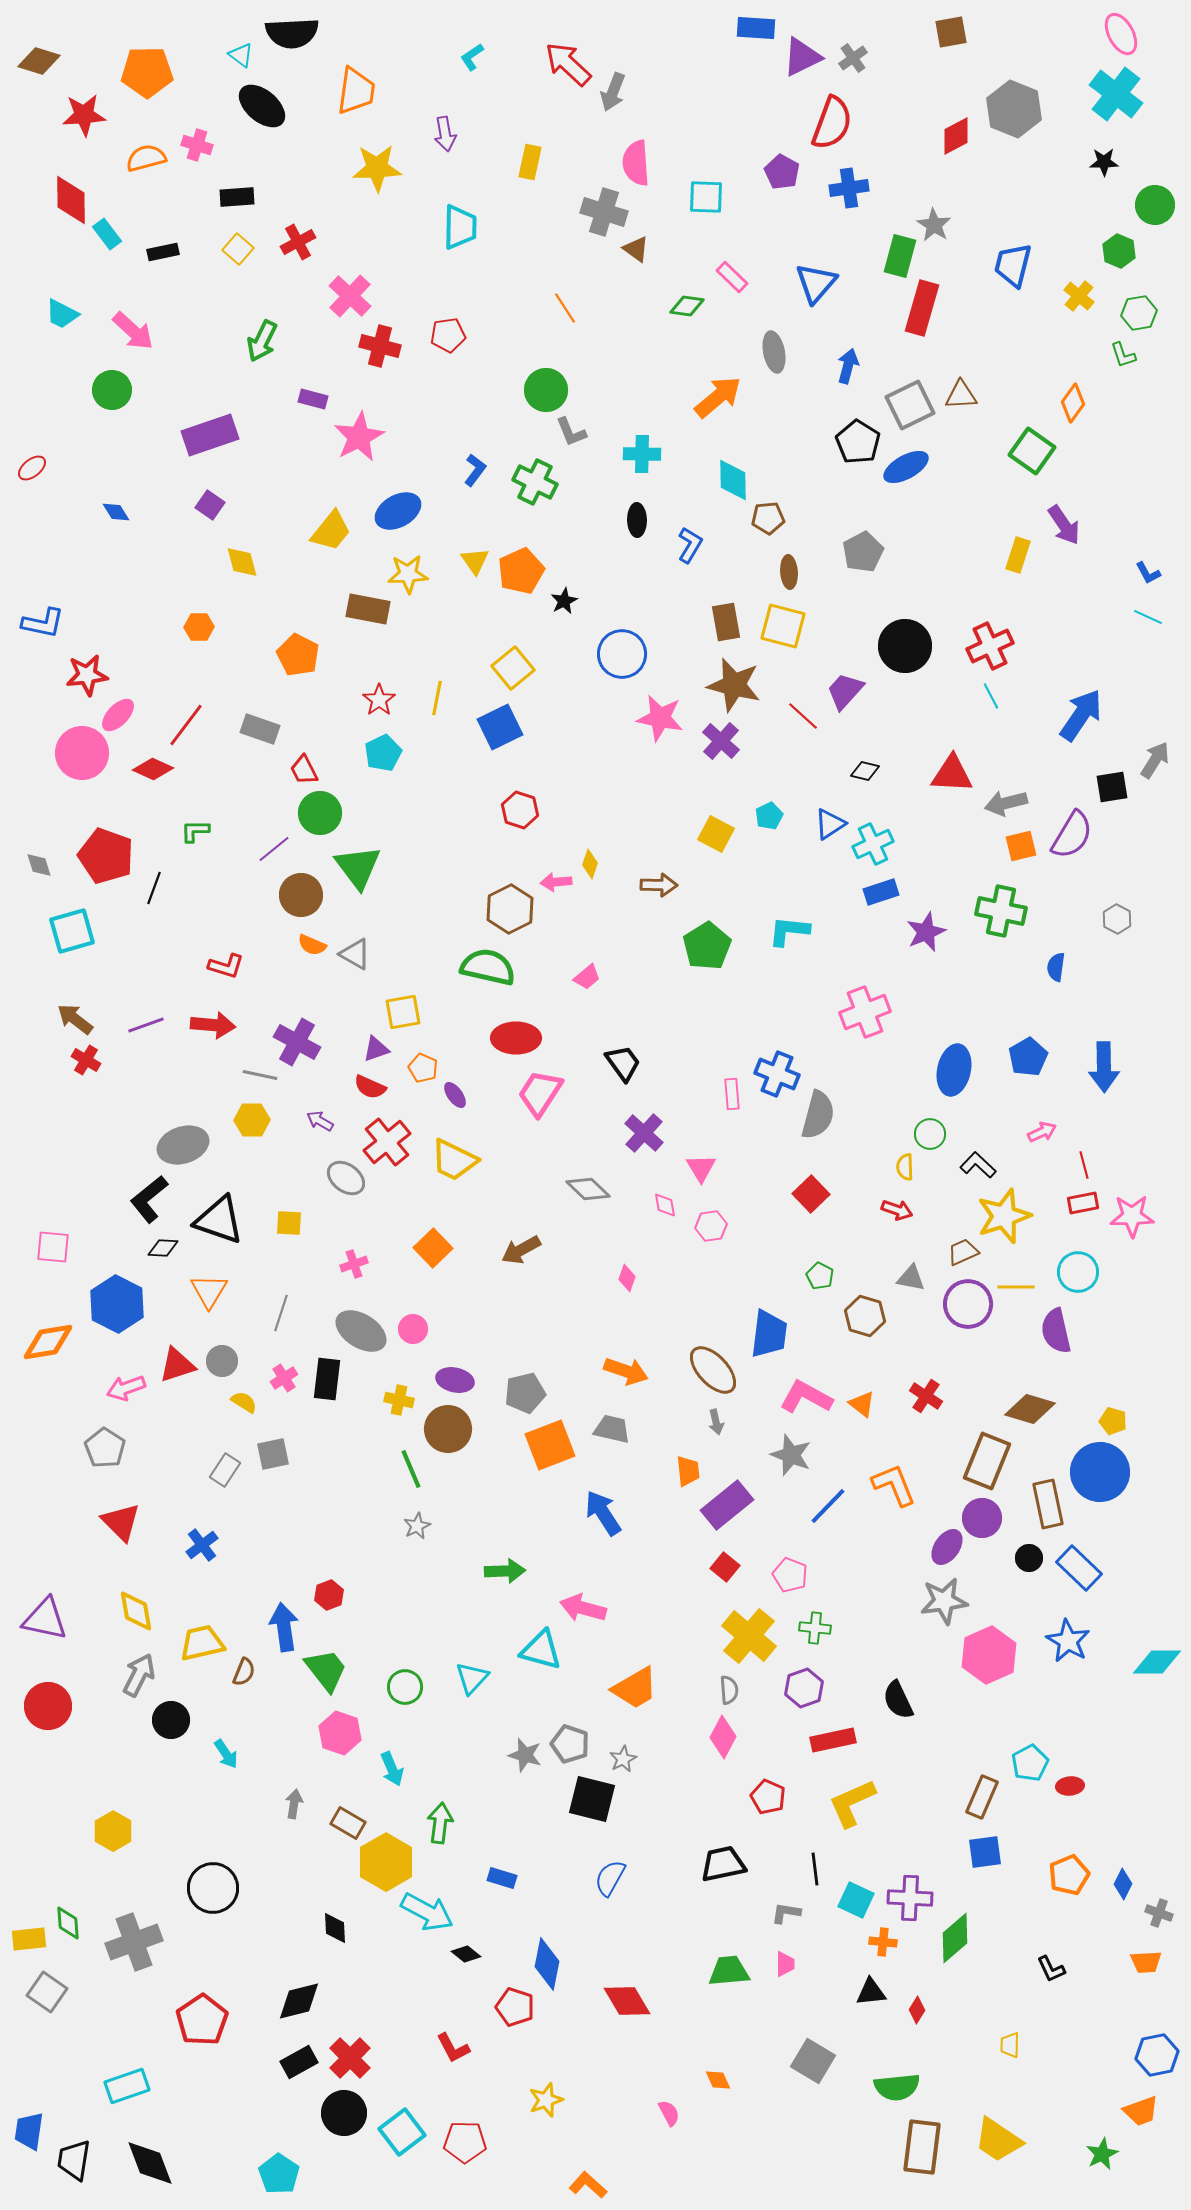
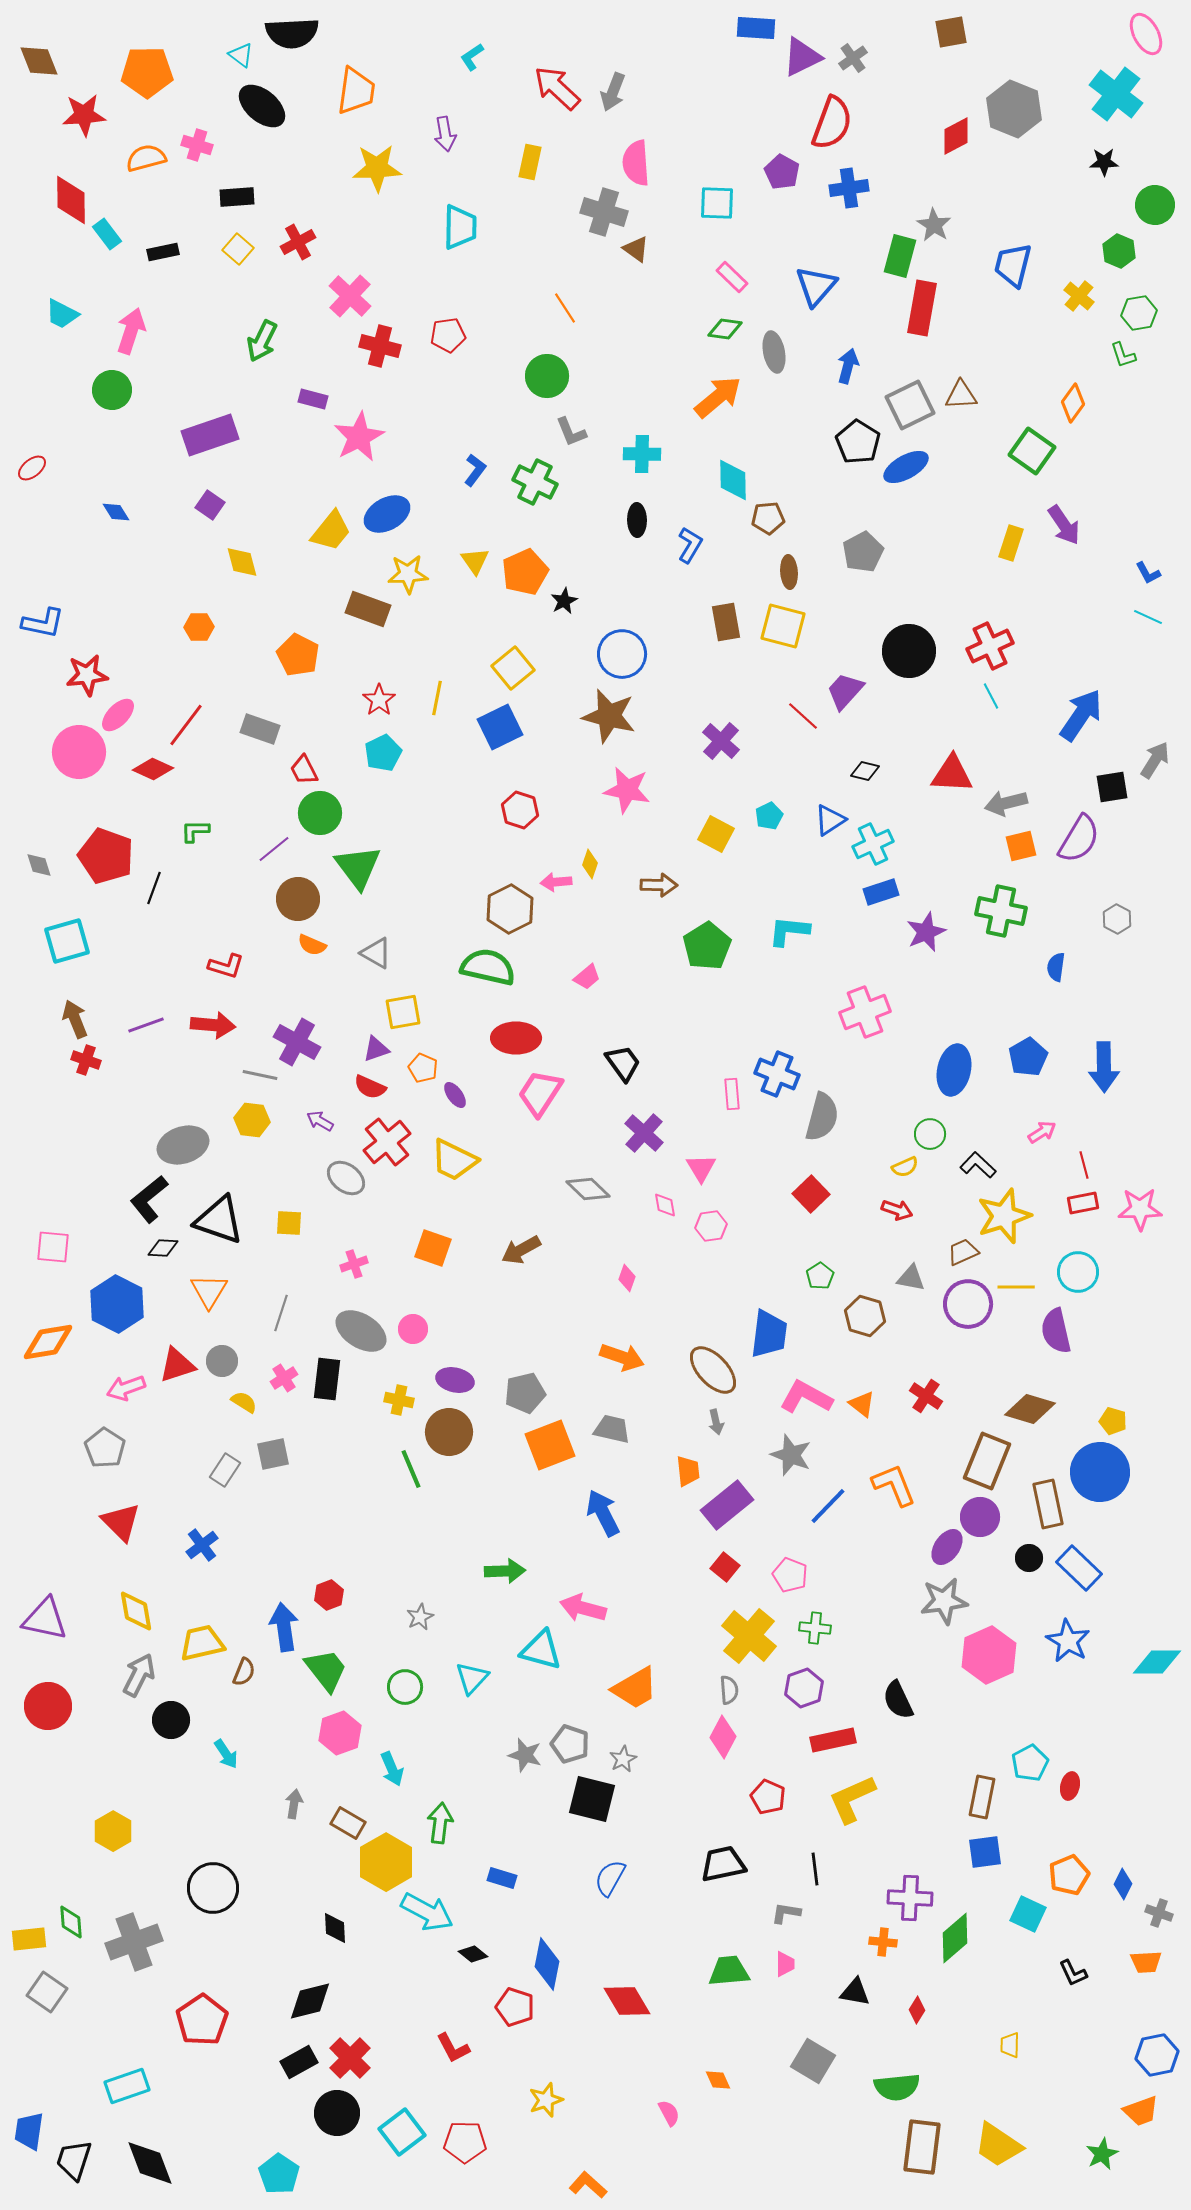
pink ellipse at (1121, 34): moved 25 px right
brown diamond at (39, 61): rotated 51 degrees clockwise
red arrow at (568, 64): moved 11 px left, 24 px down
cyan square at (706, 197): moved 11 px right, 6 px down
blue triangle at (816, 283): moved 3 px down
green diamond at (687, 306): moved 38 px right, 23 px down
red rectangle at (922, 308): rotated 6 degrees counterclockwise
pink arrow at (133, 331): moved 2 px left; rotated 114 degrees counterclockwise
green circle at (546, 390): moved 1 px right, 14 px up
blue ellipse at (398, 511): moved 11 px left, 3 px down
yellow rectangle at (1018, 555): moved 7 px left, 12 px up
orange pentagon at (521, 571): moved 4 px right, 1 px down
brown rectangle at (368, 609): rotated 9 degrees clockwise
black circle at (905, 646): moved 4 px right, 5 px down
brown star at (734, 685): moved 125 px left, 31 px down
pink star at (660, 718): moved 33 px left, 72 px down
pink circle at (82, 753): moved 3 px left, 1 px up
blue triangle at (830, 824): moved 4 px up
purple semicircle at (1072, 835): moved 7 px right, 4 px down
brown circle at (301, 895): moved 3 px left, 4 px down
cyan square at (72, 931): moved 5 px left, 10 px down
gray triangle at (355, 954): moved 21 px right, 1 px up
brown arrow at (75, 1019): rotated 30 degrees clockwise
red cross at (86, 1060): rotated 12 degrees counterclockwise
gray semicircle at (818, 1115): moved 4 px right, 2 px down
yellow hexagon at (252, 1120): rotated 8 degrees clockwise
pink arrow at (1042, 1132): rotated 8 degrees counterclockwise
yellow semicircle at (905, 1167): rotated 112 degrees counterclockwise
pink star at (1132, 1216): moved 8 px right, 7 px up
orange square at (433, 1248): rotated 27 degrees counterclockwise
green pentagon at (820, 1276): rotated 12 degrees clockwise
orange arrow at (626, 1371): moved 4 px left, 14 px up
brown circle at (448, 1429): moved 1 px right, 3 px down
blue arrow at (603, 1513): rotated 6 degrees clockwise
purple circle at (982, 1518): moved 2 px left, 1 px up
gray star at (417, 1526): moved 3 px right, 91 px down
pink hexagon at (340, 1733): rotated 21 degrees clockwise
red ellipse at (1070, 1786): rotated 72 degrees counterclockwise
brown rectangle at (982, 1797): rotated 12 degrees counterclockwise
yellow L-shape at (852, 1803): moved 4 px up
cyan square at (856, 1900): moved 172 px right, 14 px down
green diamond at (68, 1923): moved 3 px right, 1 px up
black diamond at (466, 1954): moved 7 px right
black L-shape at (1051, 1969): moved 22 px right, 4 px down
black triangle at (871, 1992): moved 16 px left; rotated 16 degrees clockwise
black diamond at (299, 2001): moved 11 px right
black circle at (344, 2113): moved 7 px left
yellow trapezoid at (998, 2140): moved 5 px down
black trapezoid at (74, 2160): rotated 9 degrees clockwise
